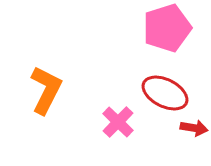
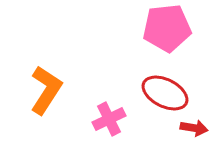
pink pentagon: rotated 12 degrees clockwise
orange L-shape: rotated 6 degrees clockwise
pink cross: moved 9 px left, 3 px up; rotated 20 degrees clockwise
